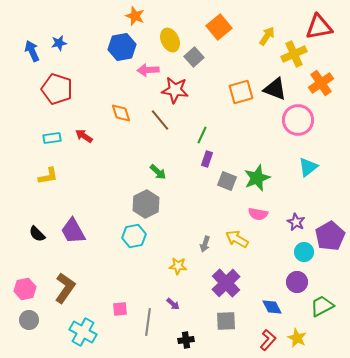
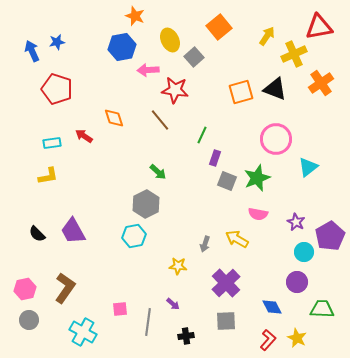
blue star at (59, 43): moved 2 px left, 1 px up
orange diamond at (121, 113): moved 7 px left, 5 px down
pink circle at (298, 120): moved 22 px left, 19 px down
cyan rectangle at (52, 138): moved 5 px down
purple rectangle at (207, 159): moved 8 px right, 1 px up
green trapezoid at (322, 306): moved 3 px down; rotated 30 degrees clockwise
black cross at (186, 340): moved 4 px up
